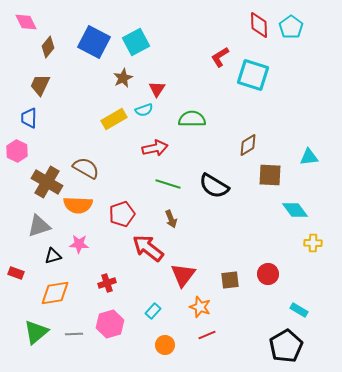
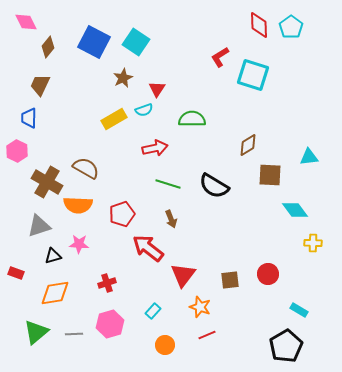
cyan square at (136, 42): rotated 28 degrees counterclockwise
